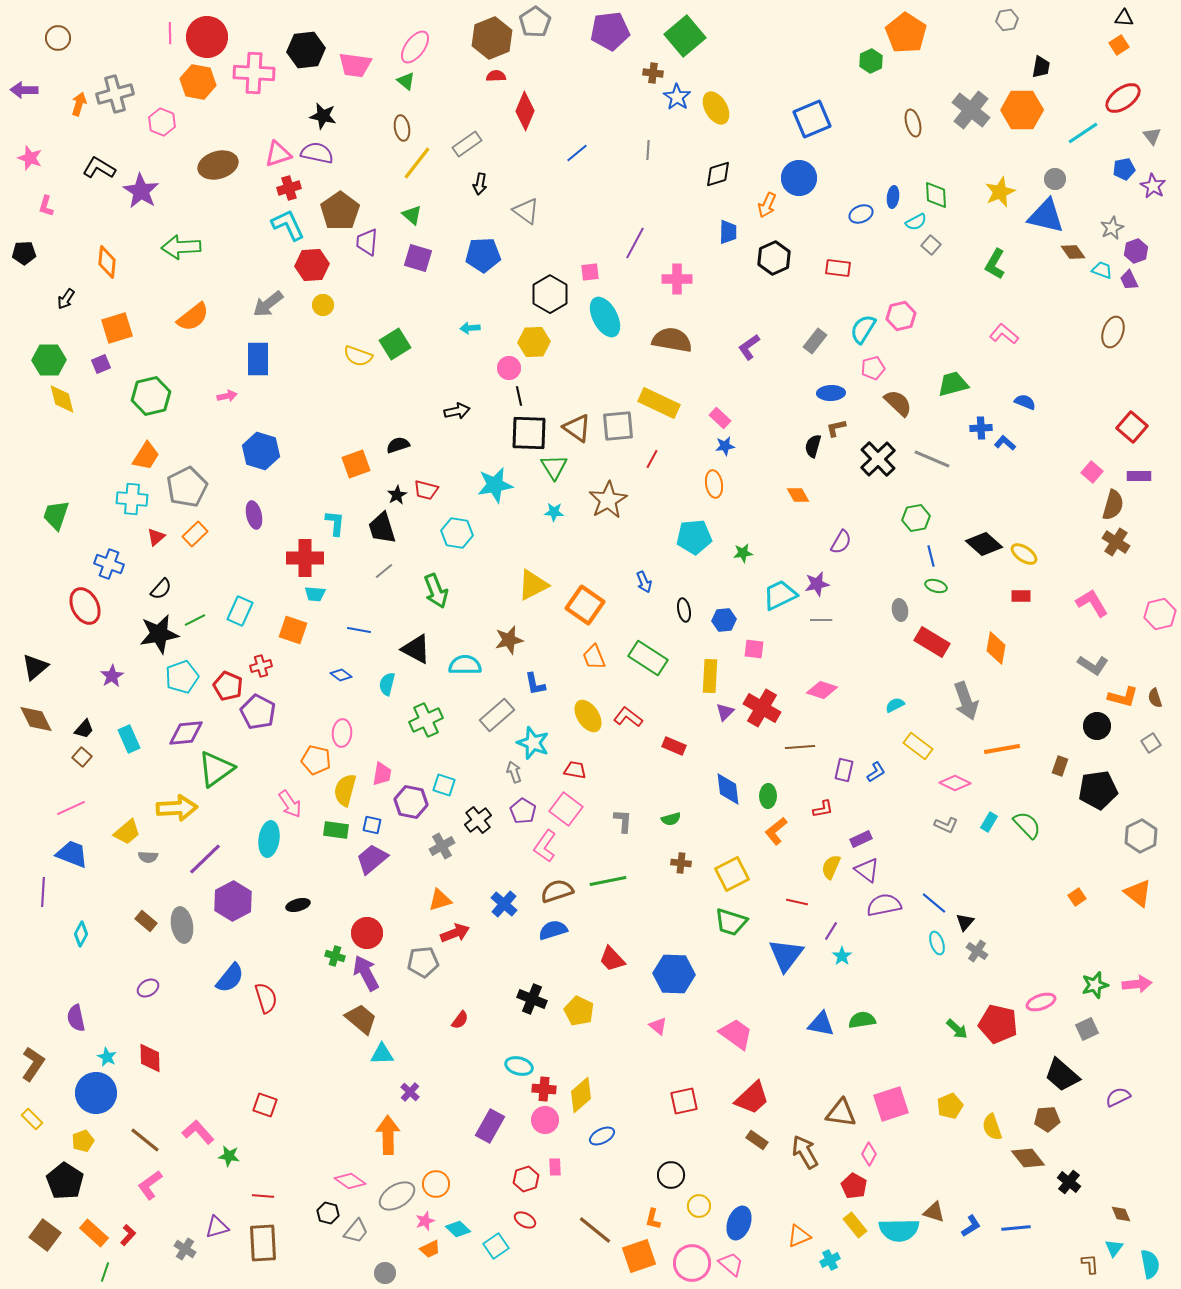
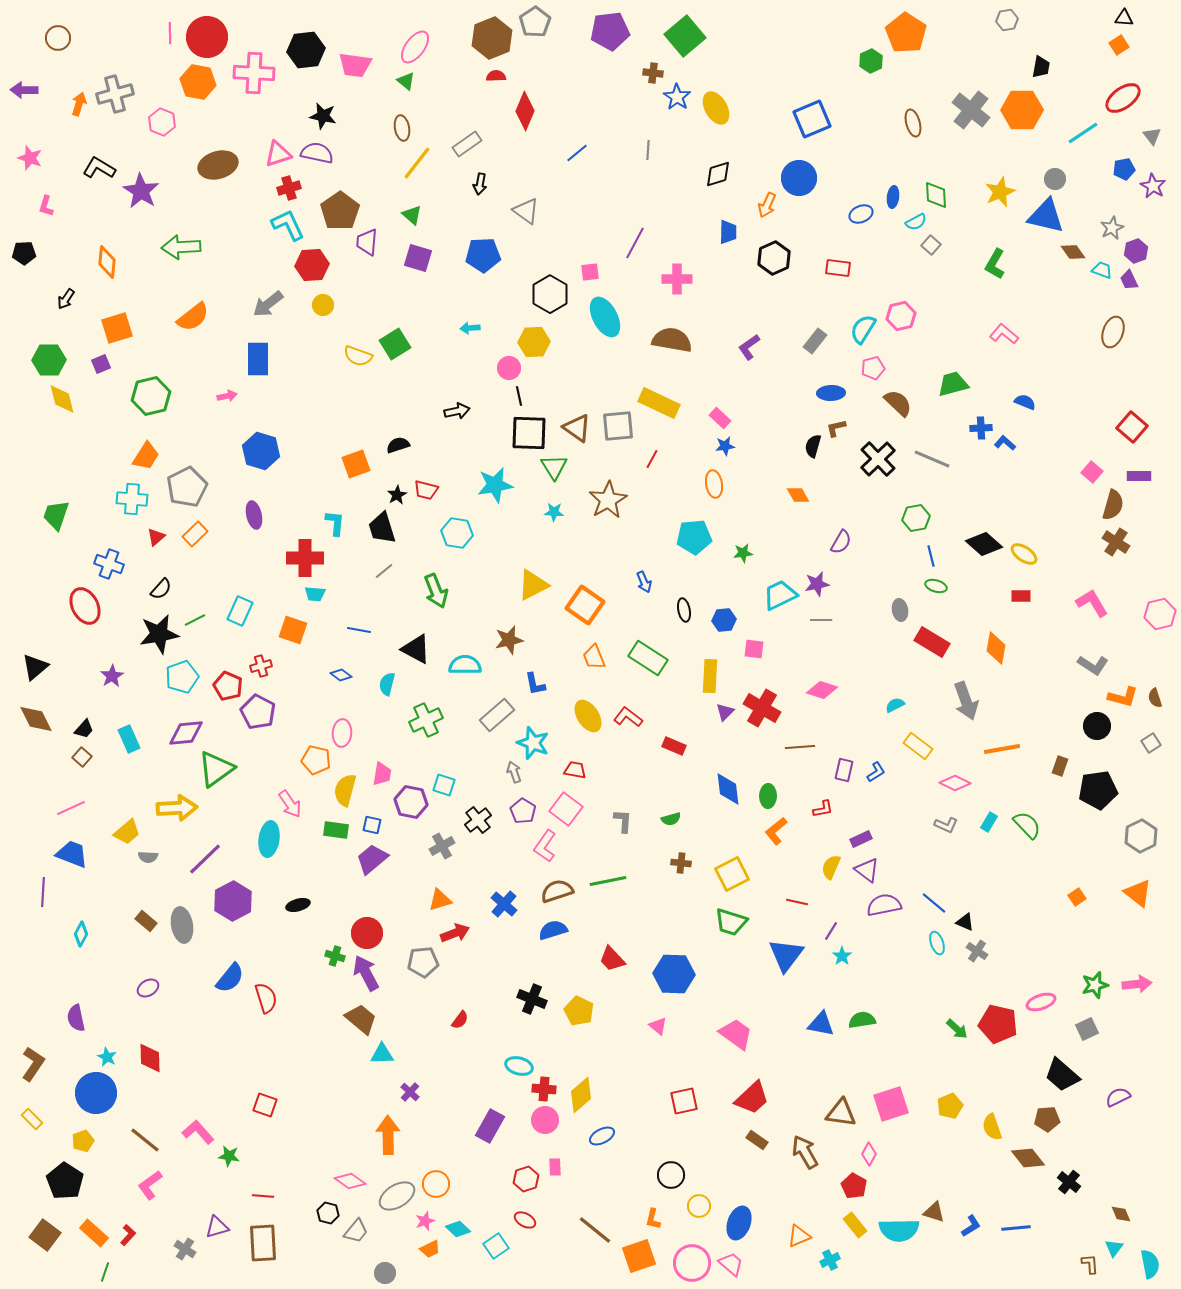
black triangle at (965, 922): rotated 48 degrees counterclockwise
